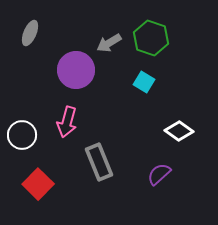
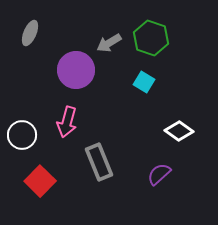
red square: moved 2 px right, 3 px up
